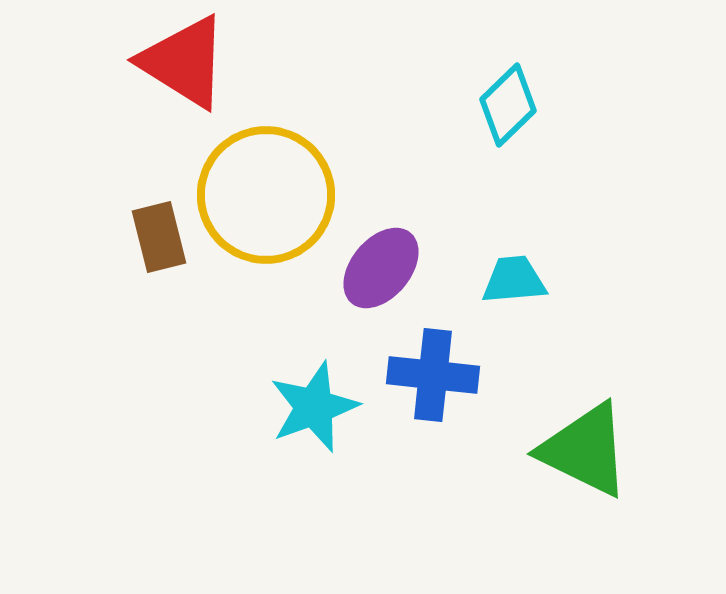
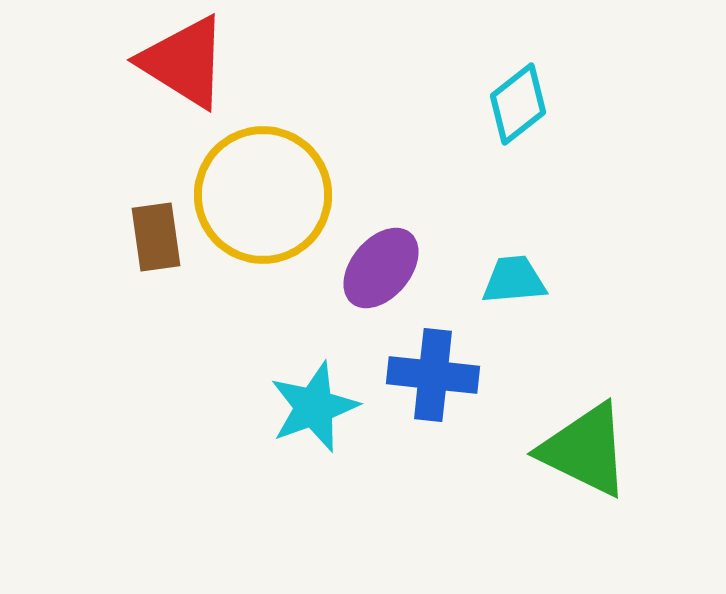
cyan diamond: moved 10 px right, 1 px up; rotated 6 degrees clockwise
yellow circle: moved 3 px left
brown rectangle: moved 3 px left; rotated 6 degrees clockwise
